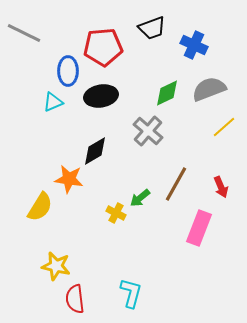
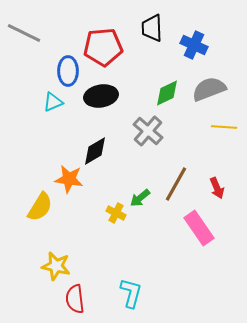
black trapezoid: rotated 108 degrees clockwise
yellow line: rotated 45 degrees clockwise
red arrow: moved 4 px left, 1 px down
pink rectangle: rotated 56 degrees counterclockwise
